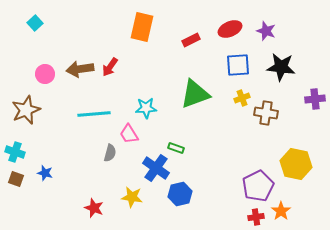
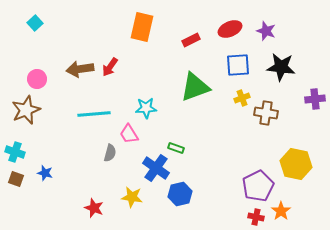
pink circle: moved 8 px left, 5 px down
green triangle: moved 7 px up
red cross: rotated 21 degrees clockwise
